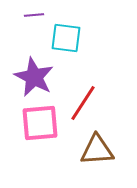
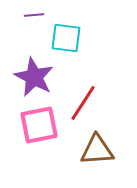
pink square: moved 1 px left, 2 px down; rotated 6 degrees counterclockwise
